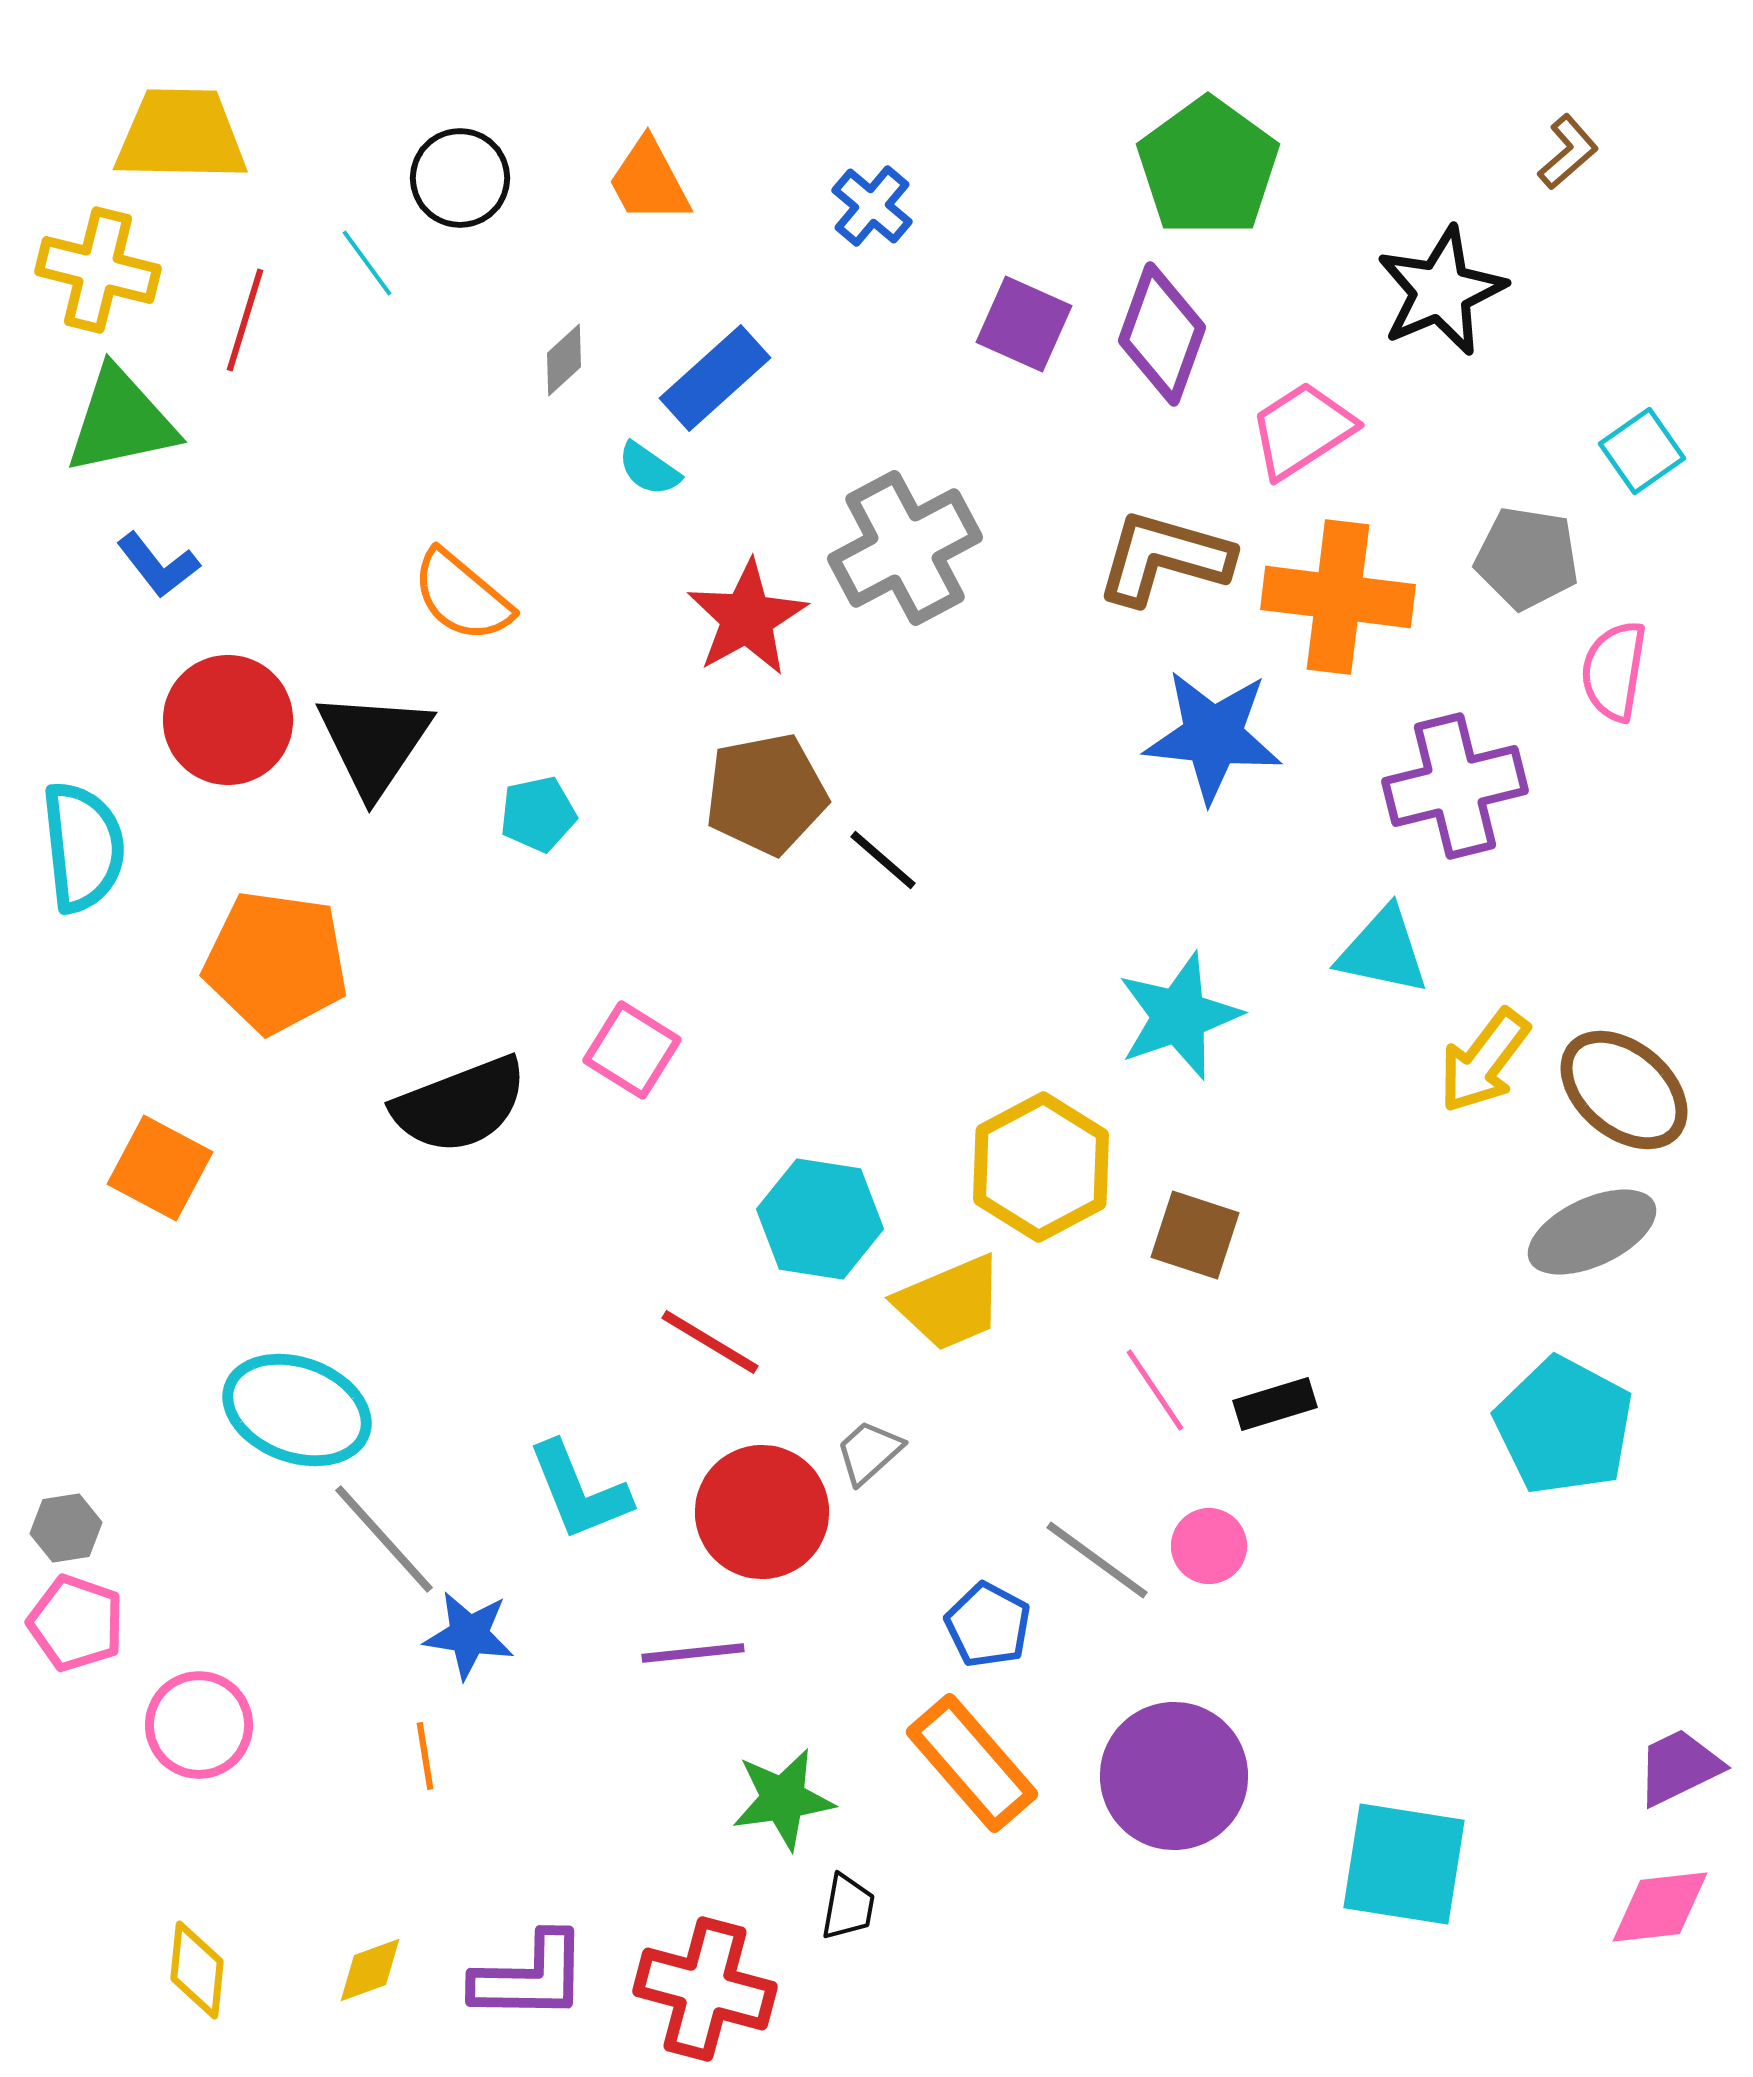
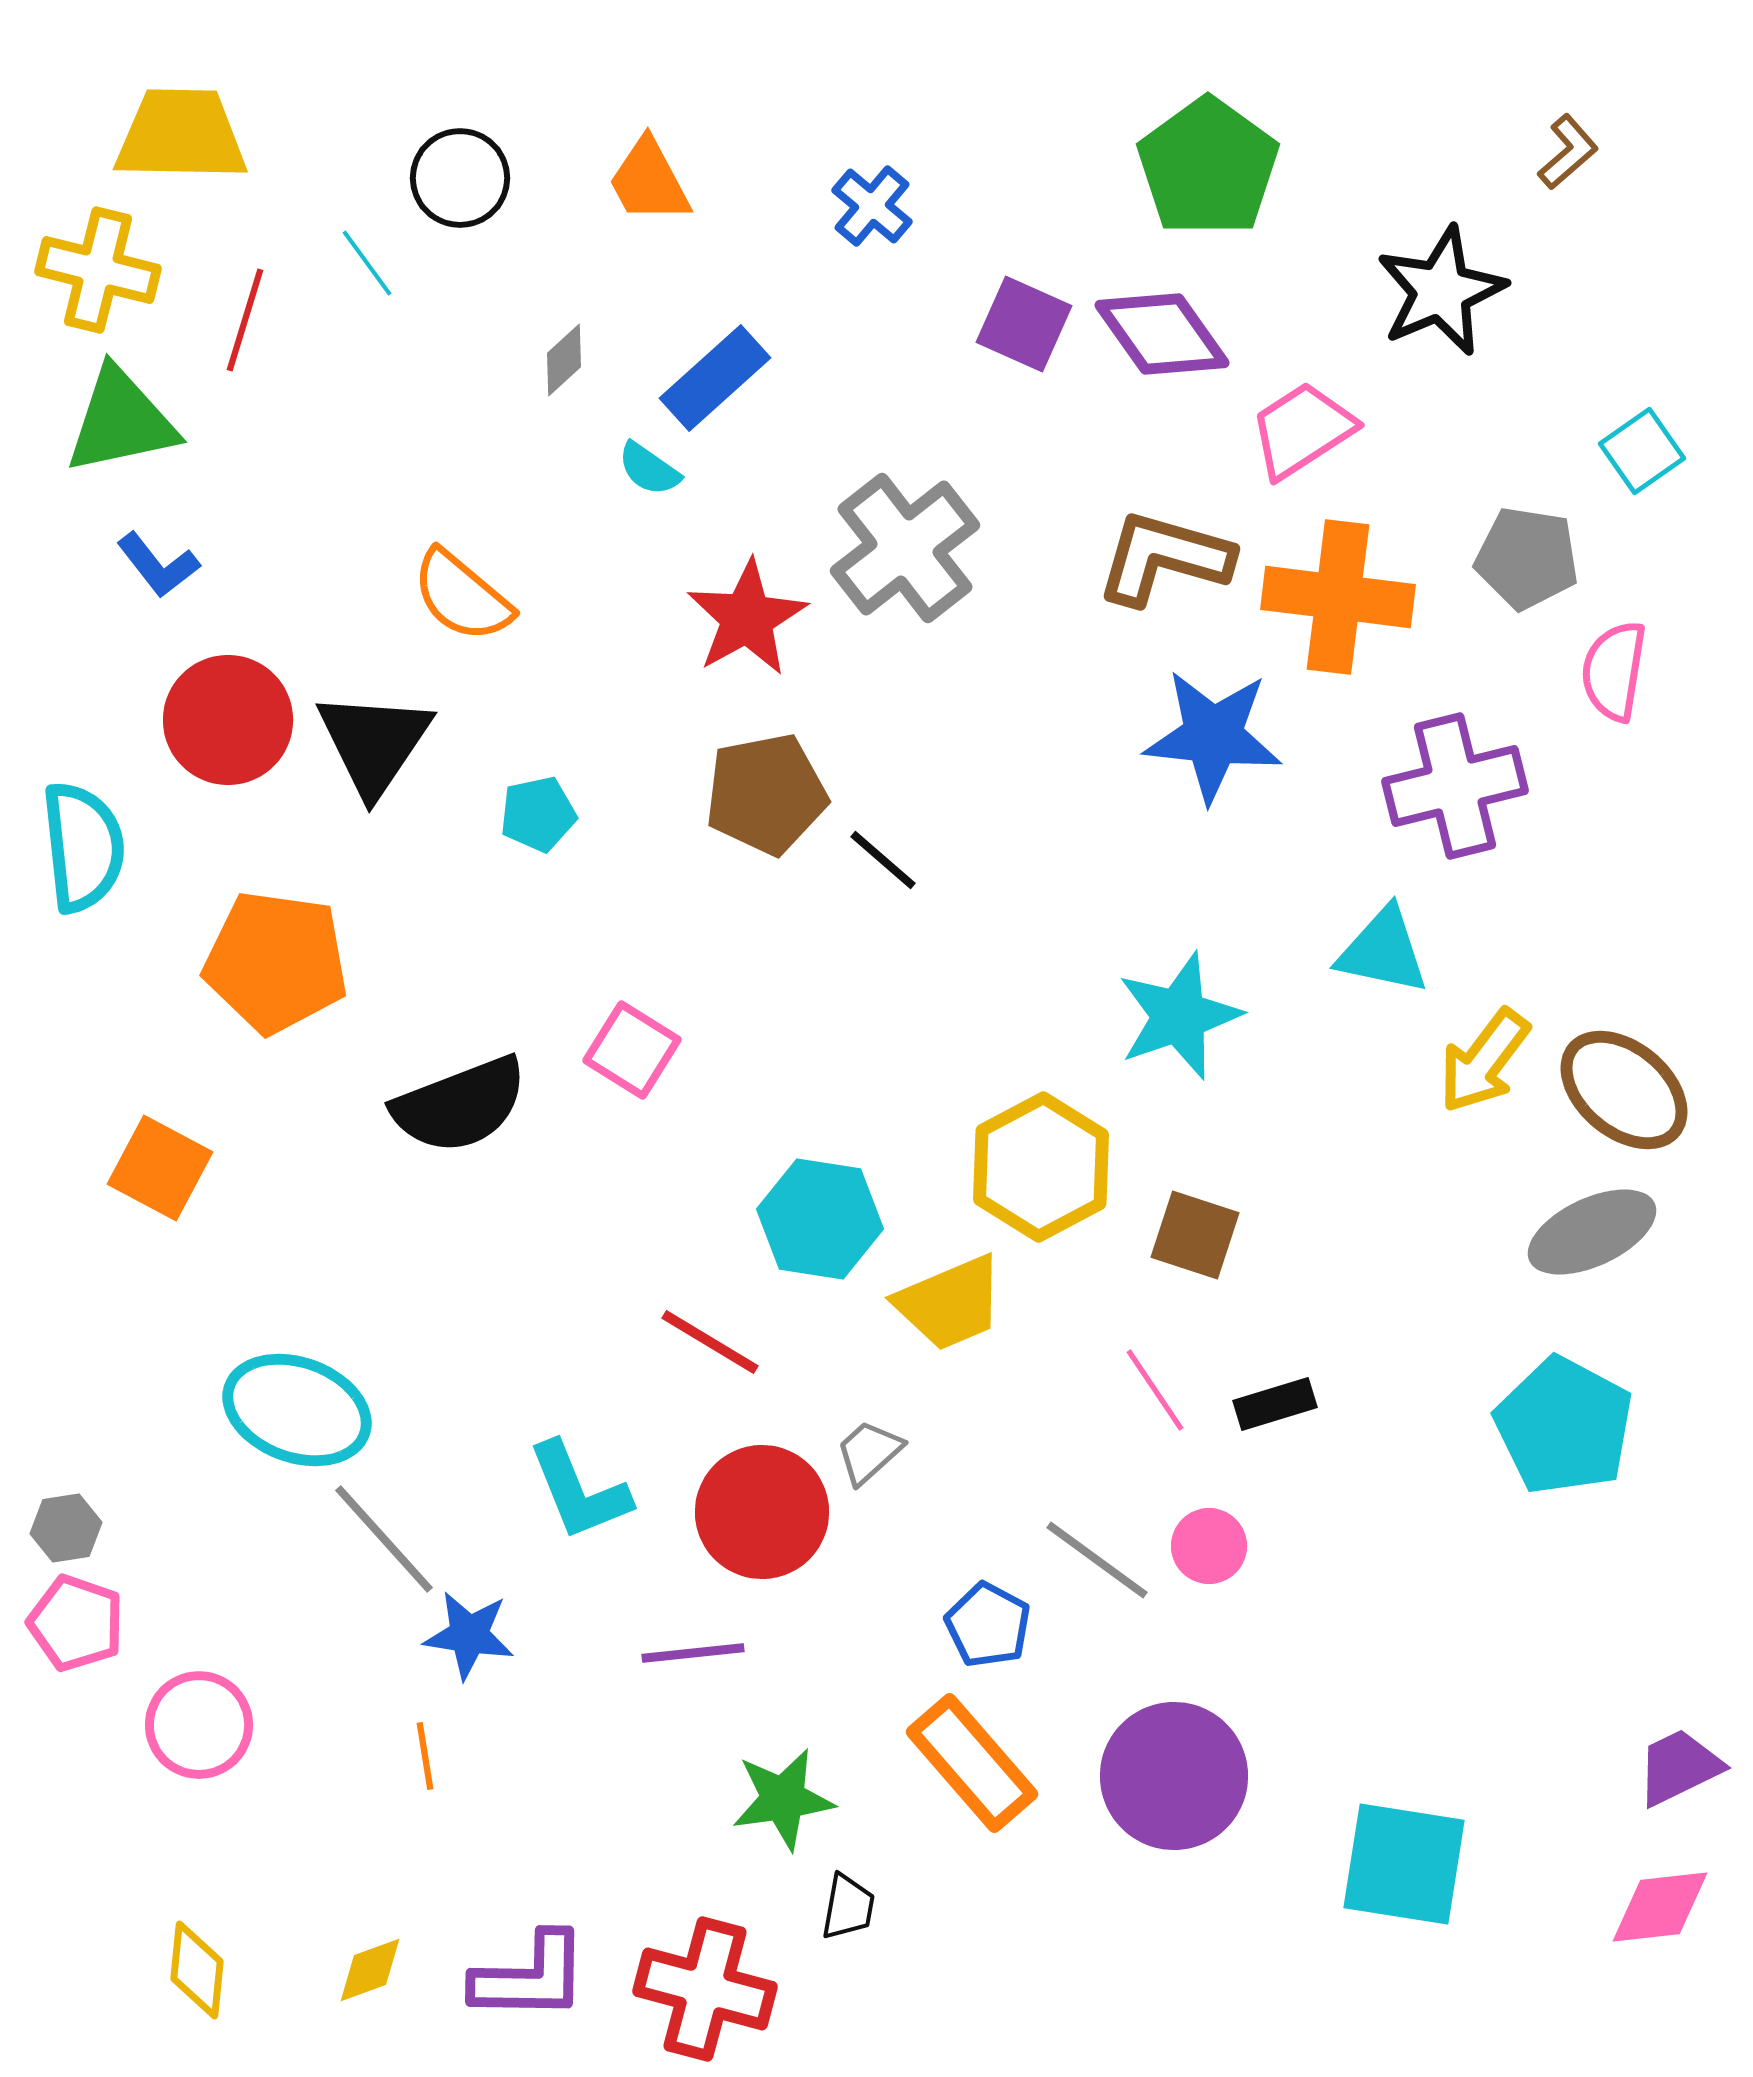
purple diamond at (1162, 334): rotated 55 degrees counterclockwise
gray cross at (905, 548): rotated 10 degrees counterclockwise
